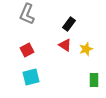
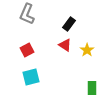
yellow star: moved 1 px right, 1 px down; rotated 16 degrees counterclockwise
green rectangle: moved 2 px left, 8 px down
